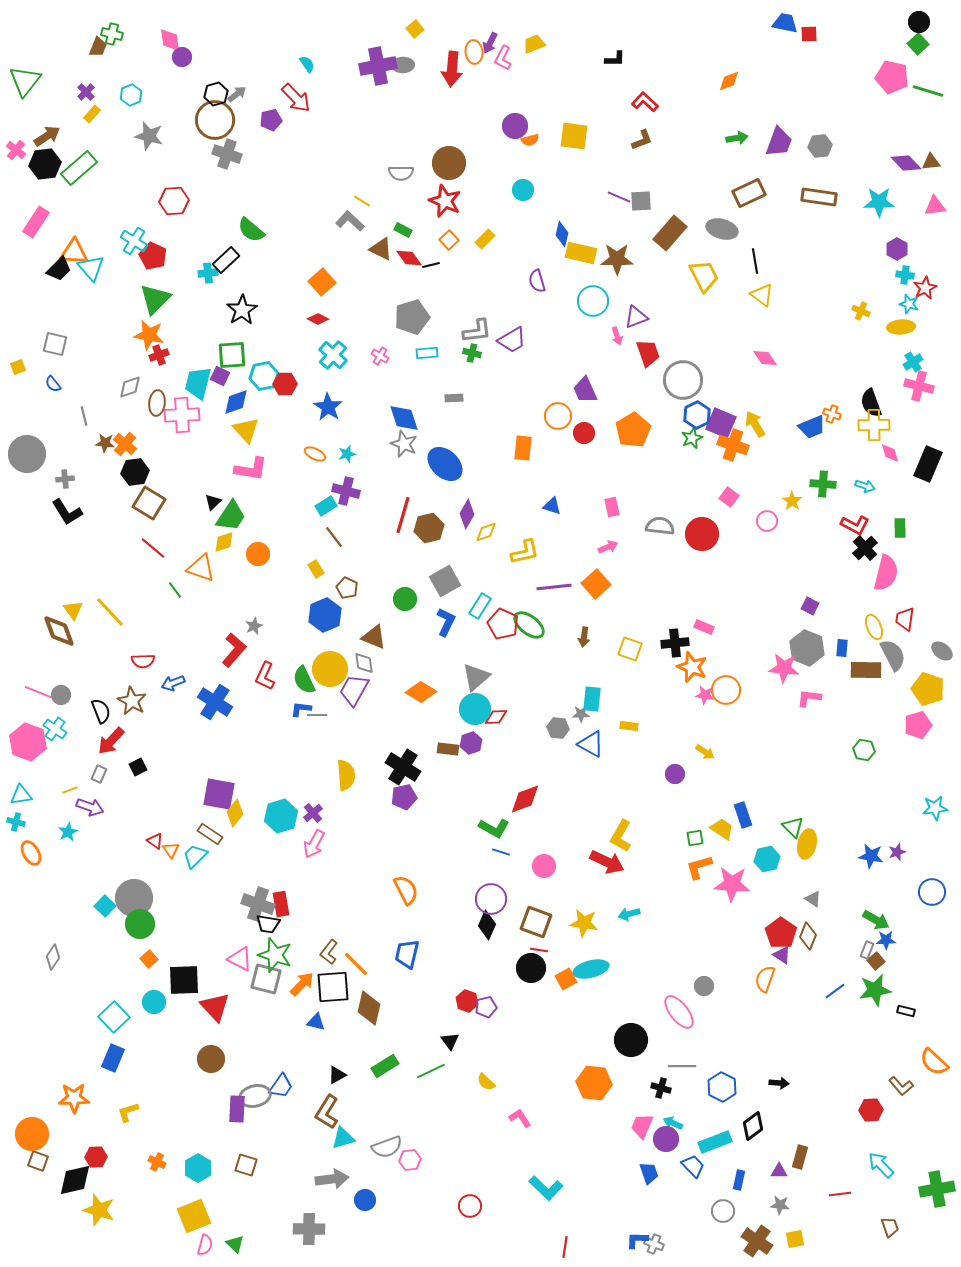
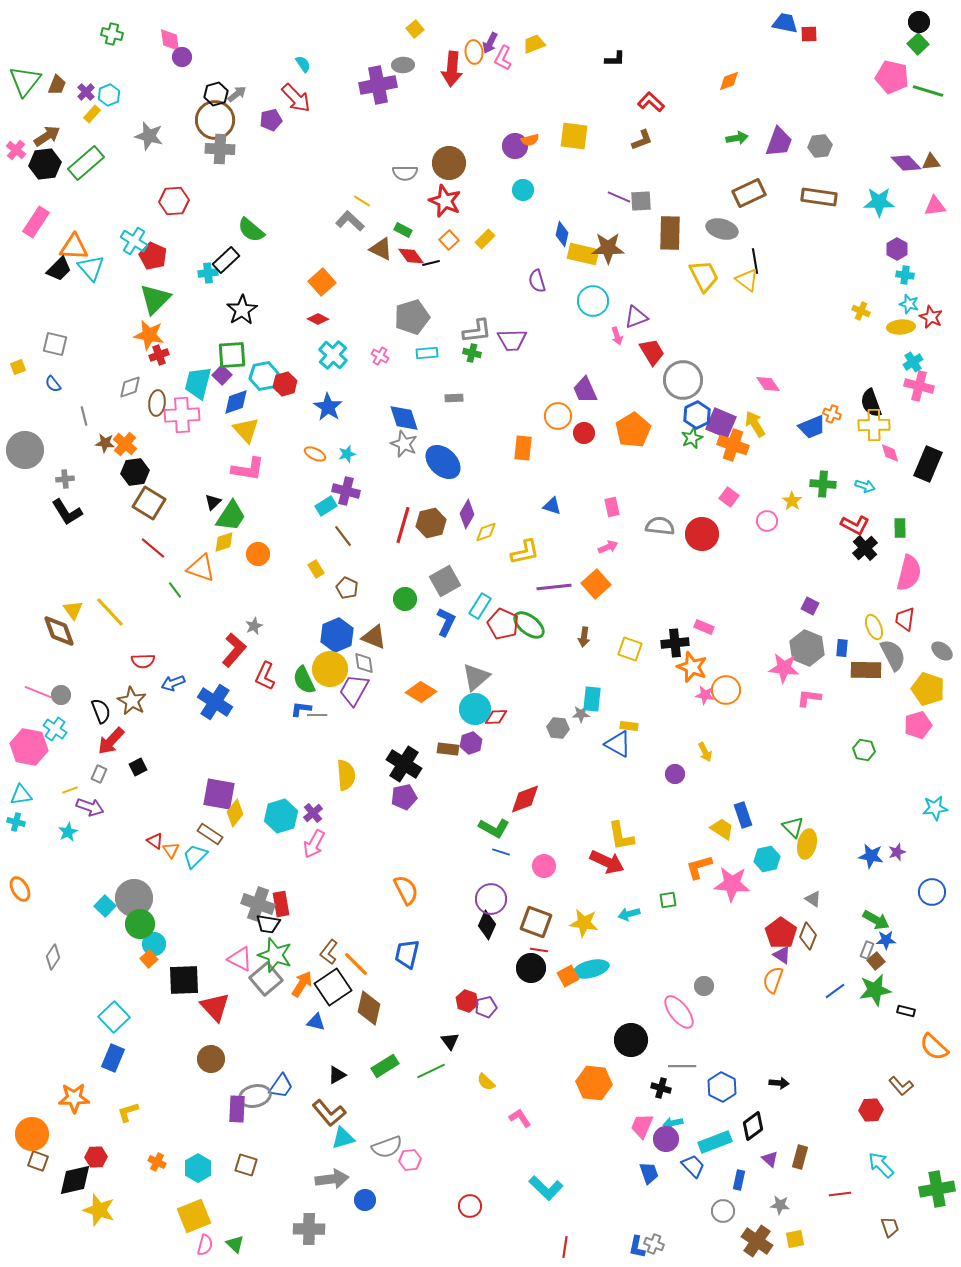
brown trapezoid at (98, 47): moved 41 px left, 38 px down
cyan semicircle at (307, 64): moved 4 px left
purple cross at (378, 66): moved 19 px down
cyan hexagon at (131, 95): moved 22 px left
red L-shape at (645, 102): moved 6 px right
purple circle at (515, 126): moved 20 px down
gray cross at (227, 154): moved 7 px left, 5 px up; rotated 16 degrees counterclockwise
green rectangle at (79, 168): moved 7 px right, 5 px up
gray semicircle at (401, 173): moved 4 px right
brown rectangle at (670, 233): rotated 40 degrees counterclockwise
orange triangle at (74, 252): moved 5 px up
yellow rectangle at (581, 253): moved 2 px right, 1 px down
red diamond at (409, 258): moved 2 px right, 2 px up
brown star at (617, 259): moved 9 px left, 11 px up
black line at (431, 265): moved 2 px up
red star at (925, 288): moved 6 px right, 29 px down; rotated 20 degrees counterclockwise
yellow triangle at (762, 295): moved 15 px left, 15 px up
purple trapezoid at (512, 340): rotated 28 degrees clockwise
red trapezoid at (648, 353): moved 4 px right, 1 px up; rotated 12 degrees counterclockwise
pink diamond at (765, 358): moved 3 px right, 26 px down
purple square at (220, 376): moved 2 px right, 1 px up; rotated 18 degrees clockwise
red hexagon at (285, 384): rotated 15 degrees counterclockwise
gray circle at (27, 454): moved 2 px left, 4 px up
blue ellipse at (445, 464): moved 2 px left, 2 px up
pink L-shape at (251, 469): moved 3 px left
red line at (403, 515): moved 10 px down
brown hexagon at (429, 528): moved 2 px right, 5 px up
brown line at (334, 537): moved 9 px right, 1 px up
pink semicircle at (886, 573): moved 23 px right
blue hexagon at (325, 615): moved 12 px right, 20 px down
pink hexagon at (28, 742): moved 1 px right, 5 px down; rotated 9 degrees counterclockwise
blue triangle at (591, 744): moved 27 px right
yellow arrow at (705, 752): rotated 30 degrees clockwise
black cross at (403, 767): moved 1 px right, 3 px up
yellow L-shape at (621, 836): rotated 40 degrees counterclockwise
green square at (695, 838): moved 27 px left, 62 px down
orange ellipse at (31, 853): moved 11 px left, 36 px down
gray square at (266, 979): rotated 36 degrees clockwise
orange square at (566, 979): moved 2 px right, 3 px up
orange semicircle at (765, 979): moved 8 px right, 1 px down
orange arrow at (302, 984): rotated 12 degrees counterclockwise
black square at (333, 987): rotated 30 degrees counterclockwise
cyan circle at (154, 1002): moved 58 px up
orange semicircle at (934, 1062): moved 15 px up
brown L-shape at (327, 1112): moved 2 px right, 1 px down; rotated 72 degrees counterclockwise
cyan arrow at (673, 1123): rotated 36 degrees counterclockwise
purple triangle at (779, 1171): moved 9 px left, 12 px up; rotated 42 degrees clockwise
blue L-shape at (637, 1240): moved 7 px down; rotated 80 degrees counterclockwise
